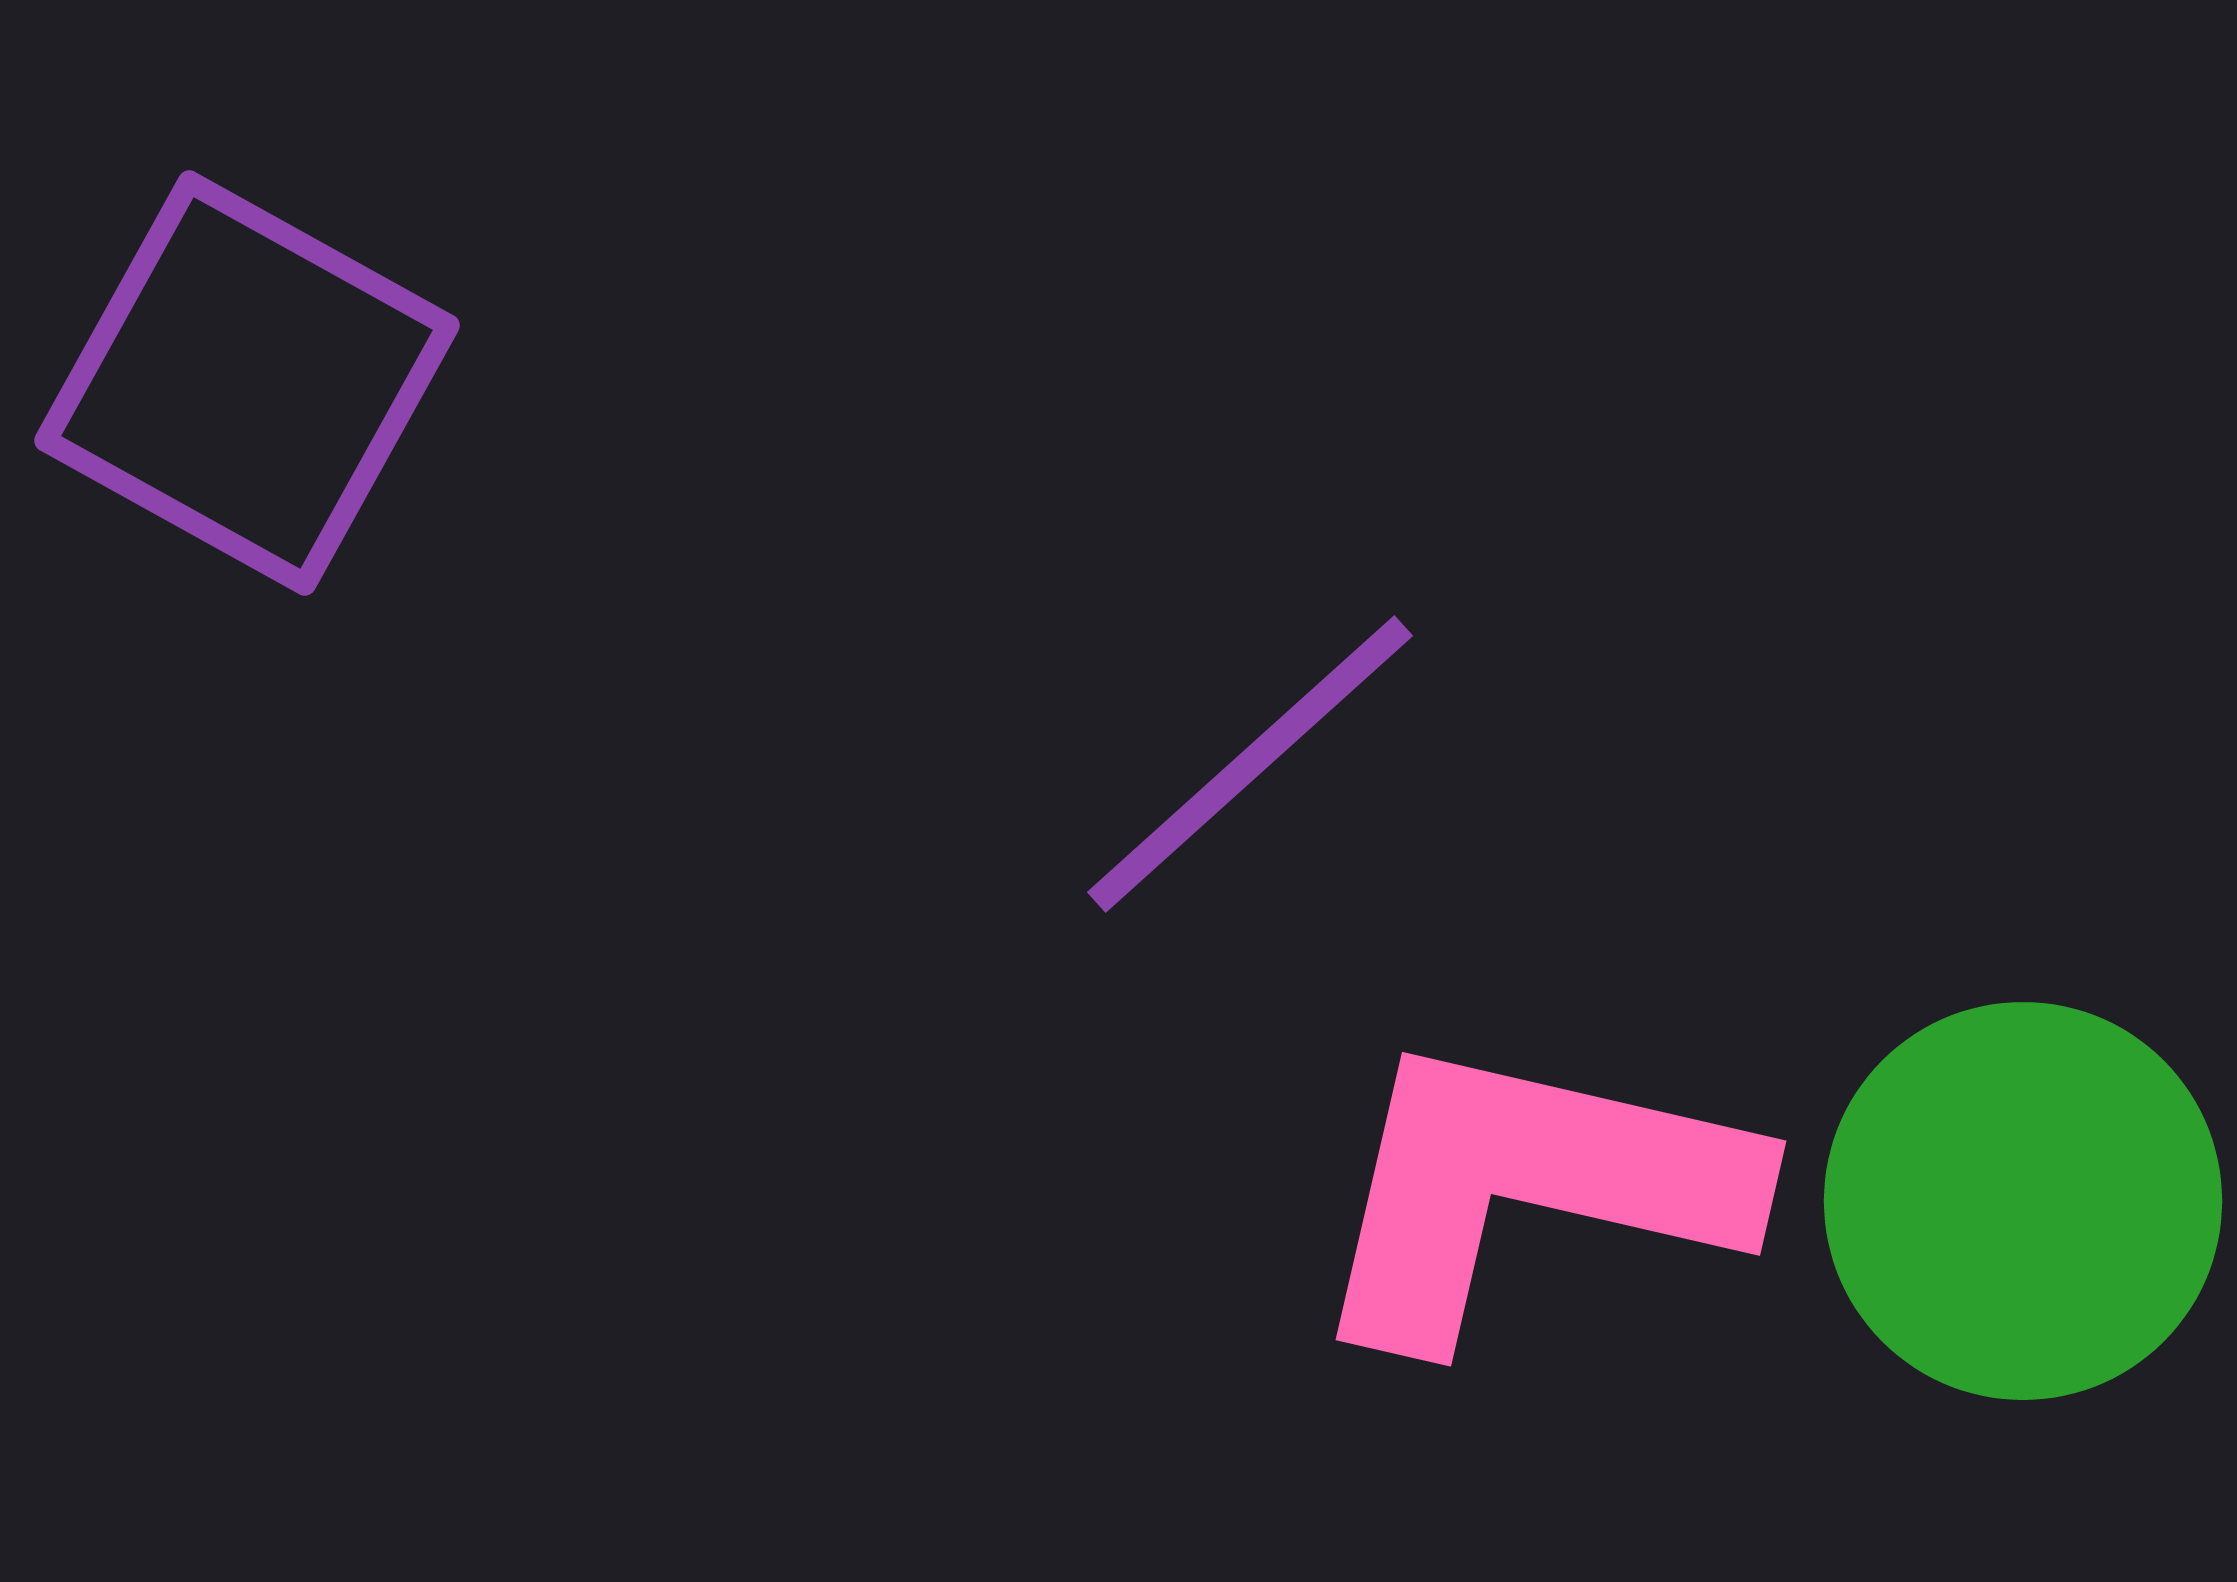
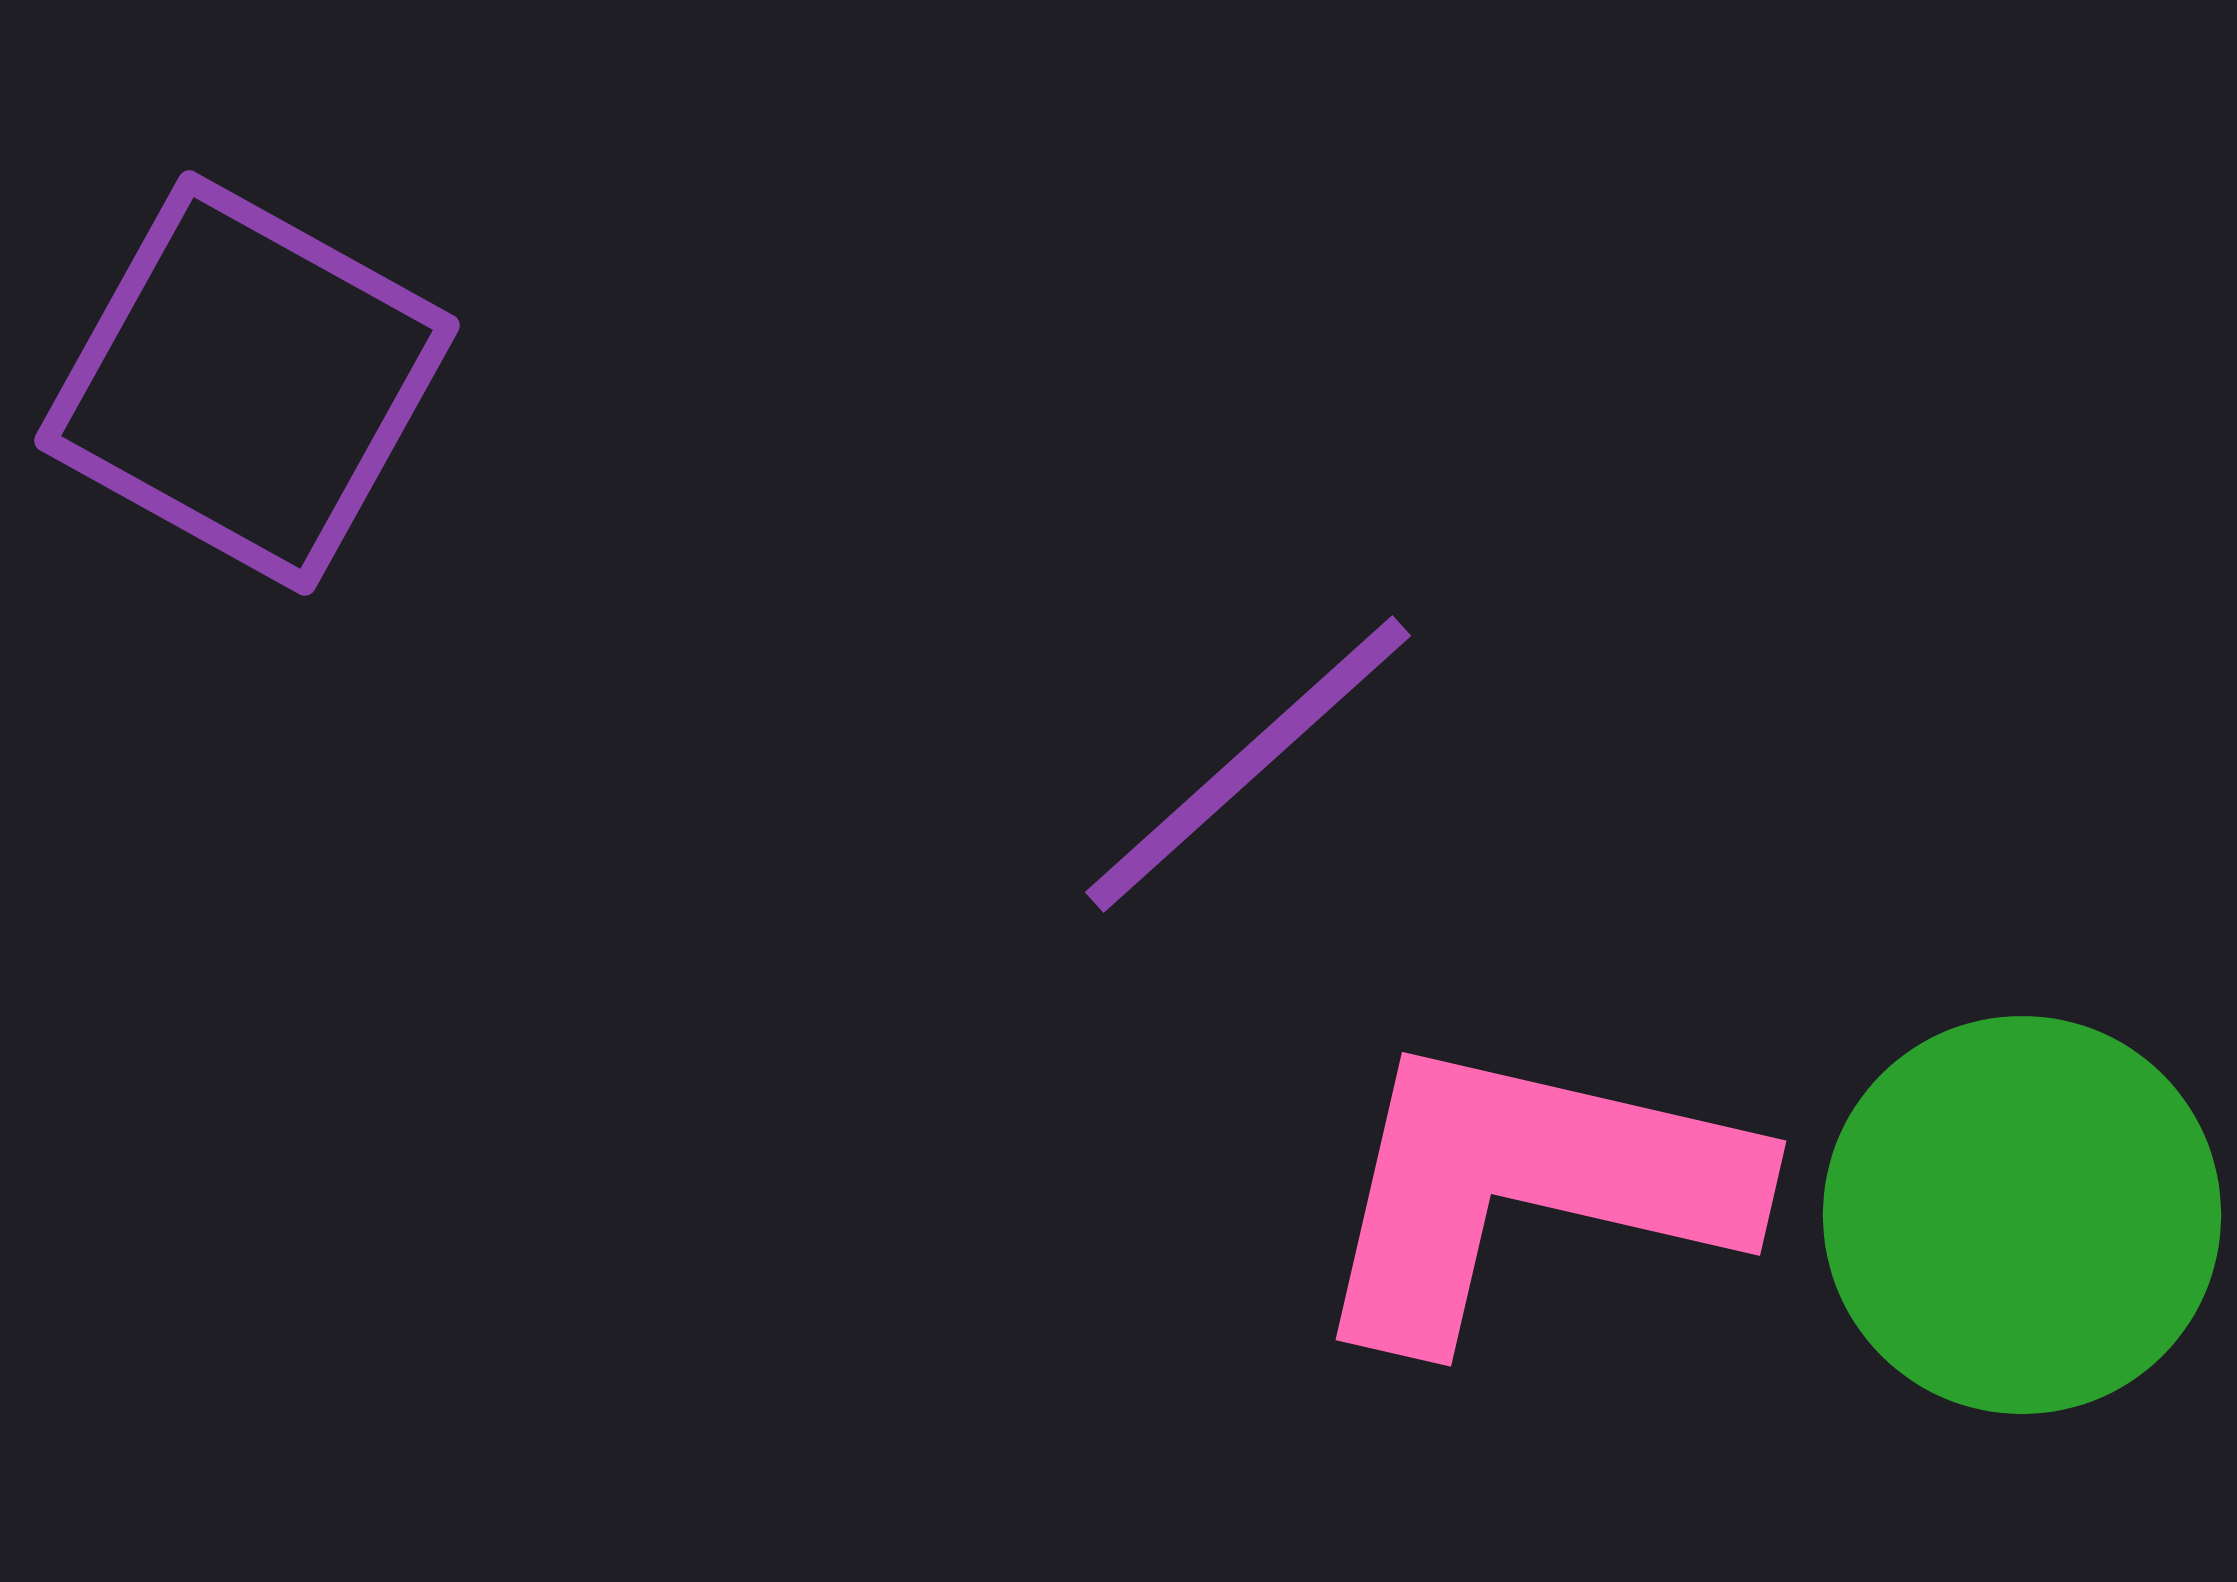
purple line: moved 2 px left
green circle: moved 1 px left, 14 px down
